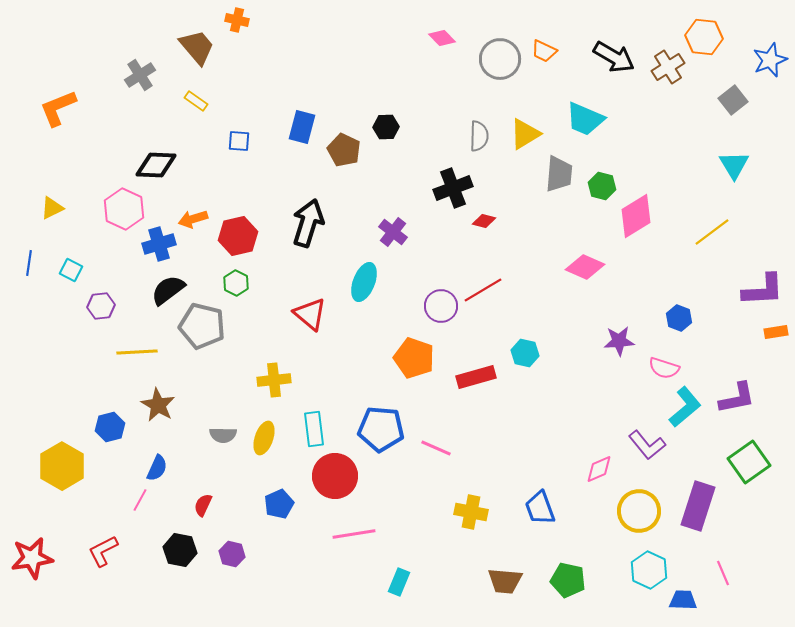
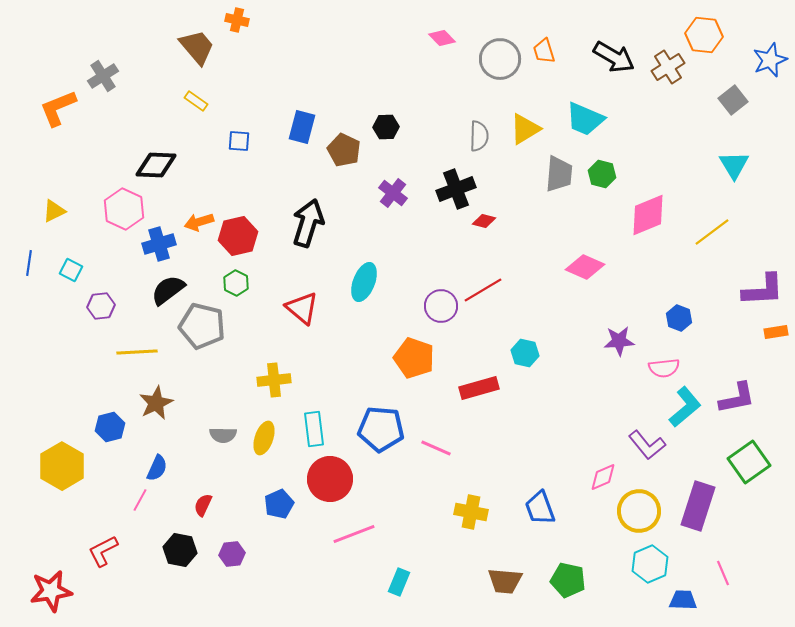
orange hexagon at (704, 37): moved 2 px up
orange trapezoid at (544, 51): rotated 48 degrees clockwise
gray cross at (140, 75): moved 37 px left, 1 px down
yellow triangle at (525, 134): moved 5 px up
green hexagon at (602, 186): moved 12 px up
black cross at (453, 188): moved 3 px right, 1 px down
yellow triangle at (52, 208): moved 2 px right, 3 px down
pink diamond at (636, 216): moved 12 px right, 1 px up; rotated 9 degrees clockwise
orange arrow at (193, 219): moved 6 px right, 3 px down
purple cross at (393, 232): moved 39 px up
red triangle at (310, 314): moved 8 px left, 6 px up
pink semicircle at (664, 368): rotated 24 degrees counterclockwise
red rectangle at (476, 377): moved 3 px right, 11 px down
brown star at (158, 405): moved 2 px left, 2 px up; rotated 16 degrees clockwise
pink diamond at (599, 469): moved 4 px right, 8 px down
red circle at (335, 476): moved 5 px left, 3 px down
pink line at (354, 534): rotated 12 degrees counterclockwise
purple hexagon at (232, 554): rotated 20 degrees counterclockwise
red star at (32, 558): moved 19 px right, 33 px down
cyan hexagon at (649, 570): moved 1 px right, 6 px up; rotated 12 degrees clockwise
